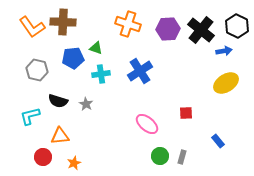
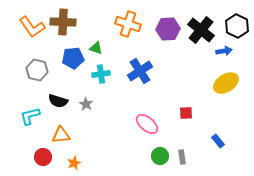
orange triangle: moved 1 px right, 1 px up
gray rectangle: rotated 24 degrees counterclockwise
